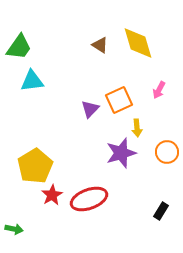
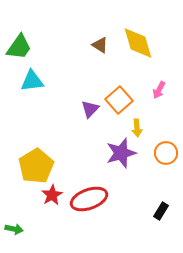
orange square: rotated 16 degrees counterclockwise
orange circle: moved 1 px left, 1 px down
yellow pentagon: moved 1 px right
